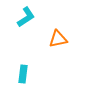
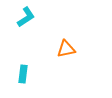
orange triangle: moved 8 px right, 10 px down
